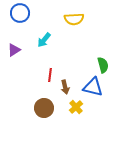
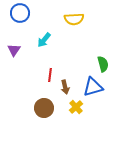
purple triangle: rotated 24 degrees counterclockwise
green semicircle: moved 1 px up
blue triangle: rotated 30 degrees counterclockwise
